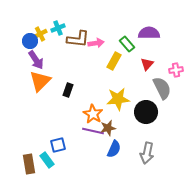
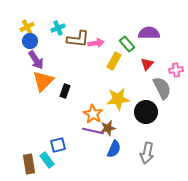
yellow cross: moved 13 px left, 7 px up
orange triangle: moved 3 px right
black rectangle: moved 3 px left, 1 px down
